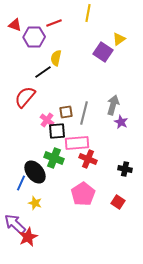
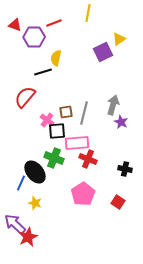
purple square: rotated 30 degrees clockwise
black line: rotated 18 degrees clockwise
